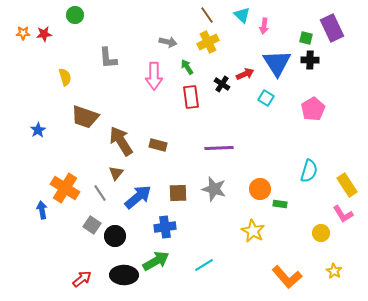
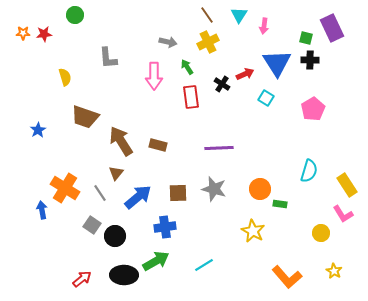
cyan triangle at (242, 15): moved 3 px left; rotated 18 degrees clockwise
